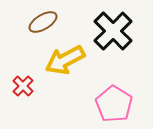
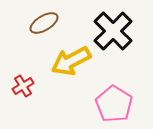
brown ellipse: moved 1 px right, 1 px down
yellow arrow: moved 6 px right, 1 px down
red cross: rotated 15 degrees clockwise
